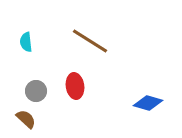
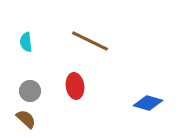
brown line: rotated 6 degrees counterclockwise
gray circle: moved 6 px left
